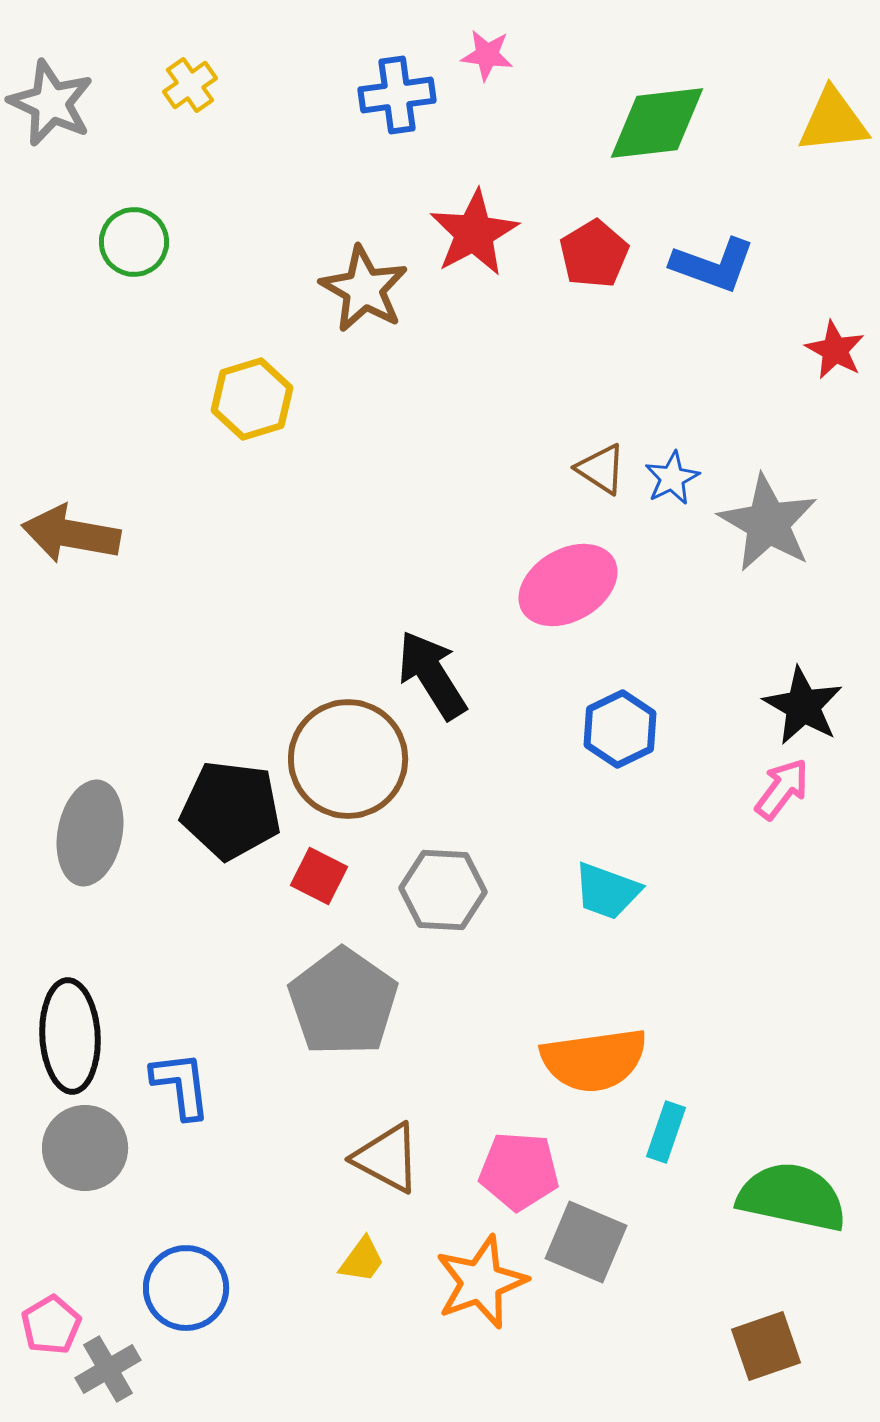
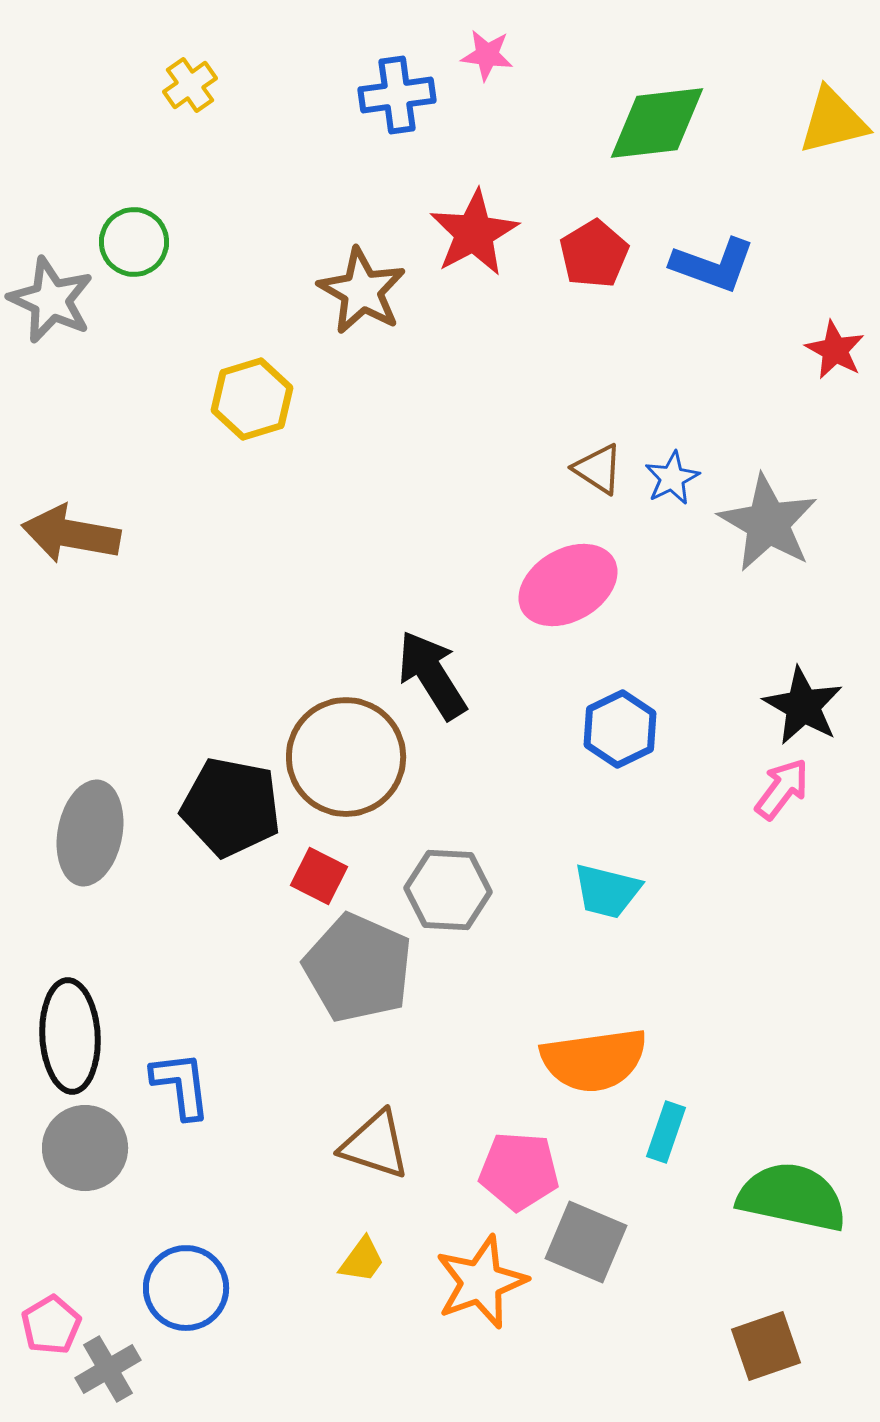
gray star at (51, 103): moved 197 px down
yellow triangle at (833, 121): rotated 8 degrees counterclockwise
brown star at (364, 289): moved 2 px left, 2 px down
brown triangle at (601, 469): moved 3 px left
brown circle at (348, 759): moved 2 px left, 2 px up
black pentagon at (231, 810): moved 3 px up; rotated 4 degrees clockwise
gray hexagon at (443, 890): moved 5 px right
cyan trapezoid at (607, 891): rotated 6 degrees counterclockwise
gray pentagon at (343, 1002): moved 15 px right, 34 px up; rotated 11 degrees counterclockwise
brown triangle at (387, 1158): moved 12 px left, 13 px up; rotated 10 degrees counterclockwise
